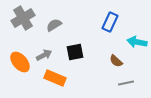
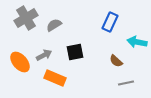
gray cross: moved 3 px right
